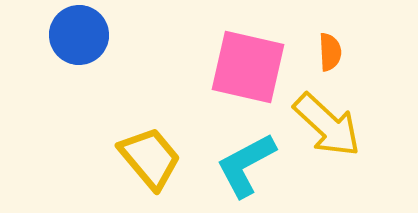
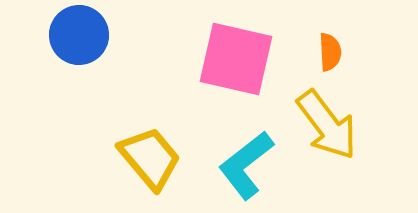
pink square: moved 12 px left, 8 px up
yellow arrow: rotated 10 degrees clockwise
cyan L-shape: rotated 10 degrees counterclockwise
